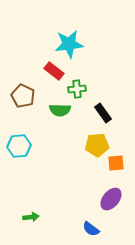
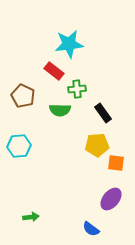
orange square: rotated 12 degrees clockwise
